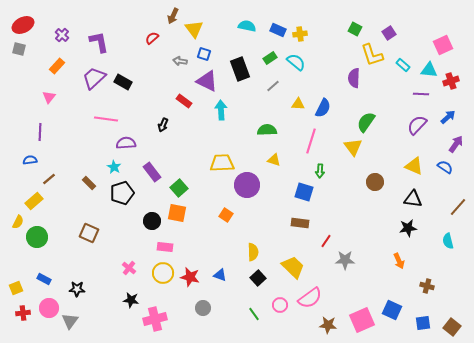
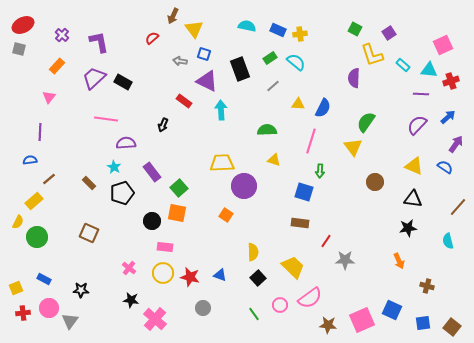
purple circle at (247, 185): moved 3 px left, 1 px down
black star at (77, 289): moved 4 px right, 1 px down
pink cross at (155, 319): rotated 35 degrees counterclockwise
